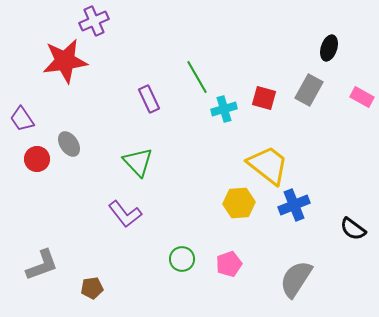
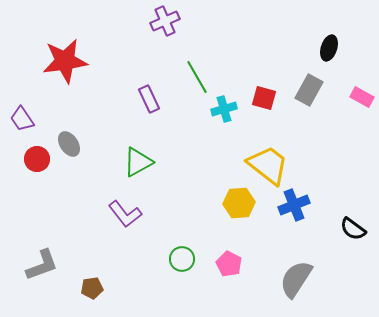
purple cross: moved 71 px right
green triangle: rotated 44 degrees clockwise
pink pentagon: rotated 25 degrees counterclockwise
